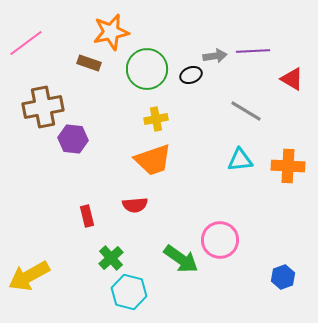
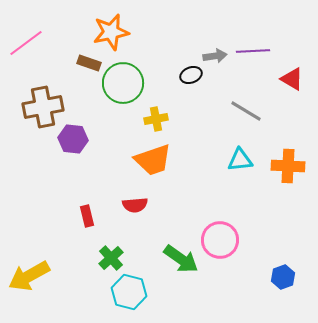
green circle: moved 24 px left, 14 px down
